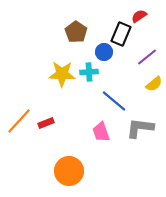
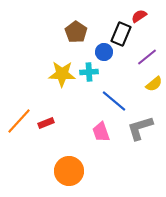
gray L-shape: rotated 24 degrees counterclockwise
